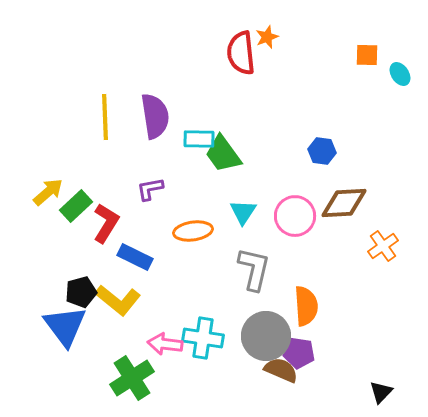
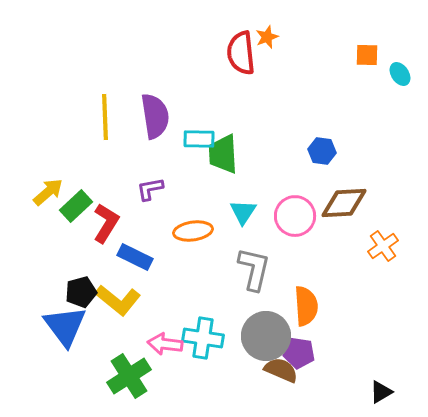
green trapezoid: rotated 33 degrees clockwise
green cross: moved 3 px left, 2 px up
black triangle: rotated 15 degrees clockwise
